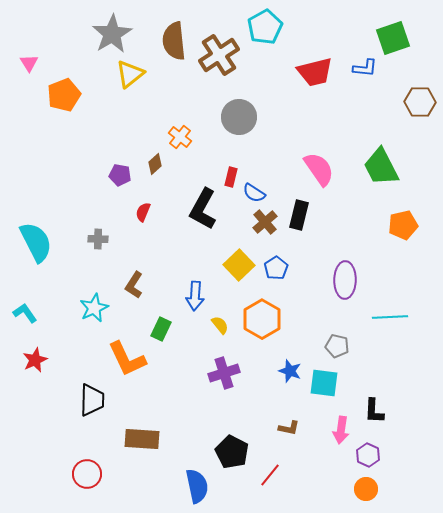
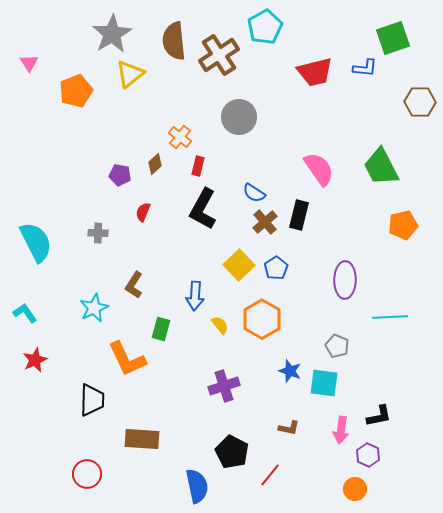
orange pentagon at (64, 95): moved 12 px right, 4 px up
red rectangle at (231, 177): moved 33 px left, 11 px up
gray cross at (98, 239): moved 6 px up
green rectangle at (161, 329): rotated 10 degrees counterclockwise
gray pentagon at (337, 346): rotated 10 degrees clockwise
purple cross at (224, 373): moved 13 px down
black L-shape at (374, 411): moved 5 px right, 5 px down; rotated 104 degrees counterclockwise
orange circle at (366, 489): moved 11 px left
